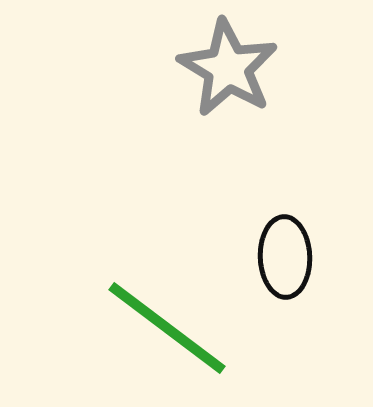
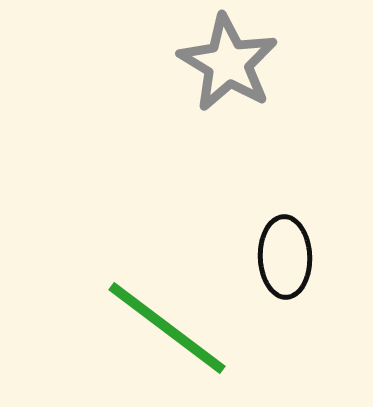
gray star: moved 5 px up
